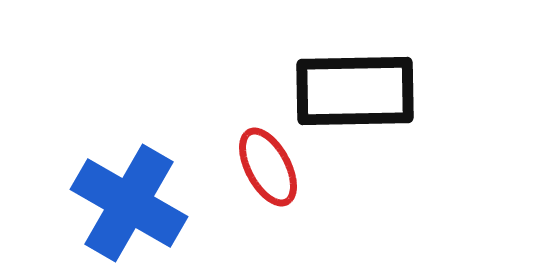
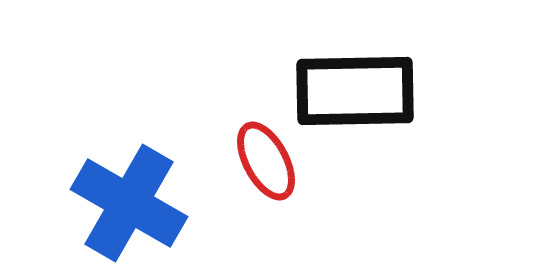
red ellipse: moved 2 px left, 6 px up
